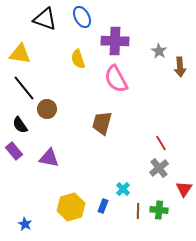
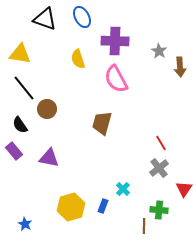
brown line: moved 6 px right, 15 px down
